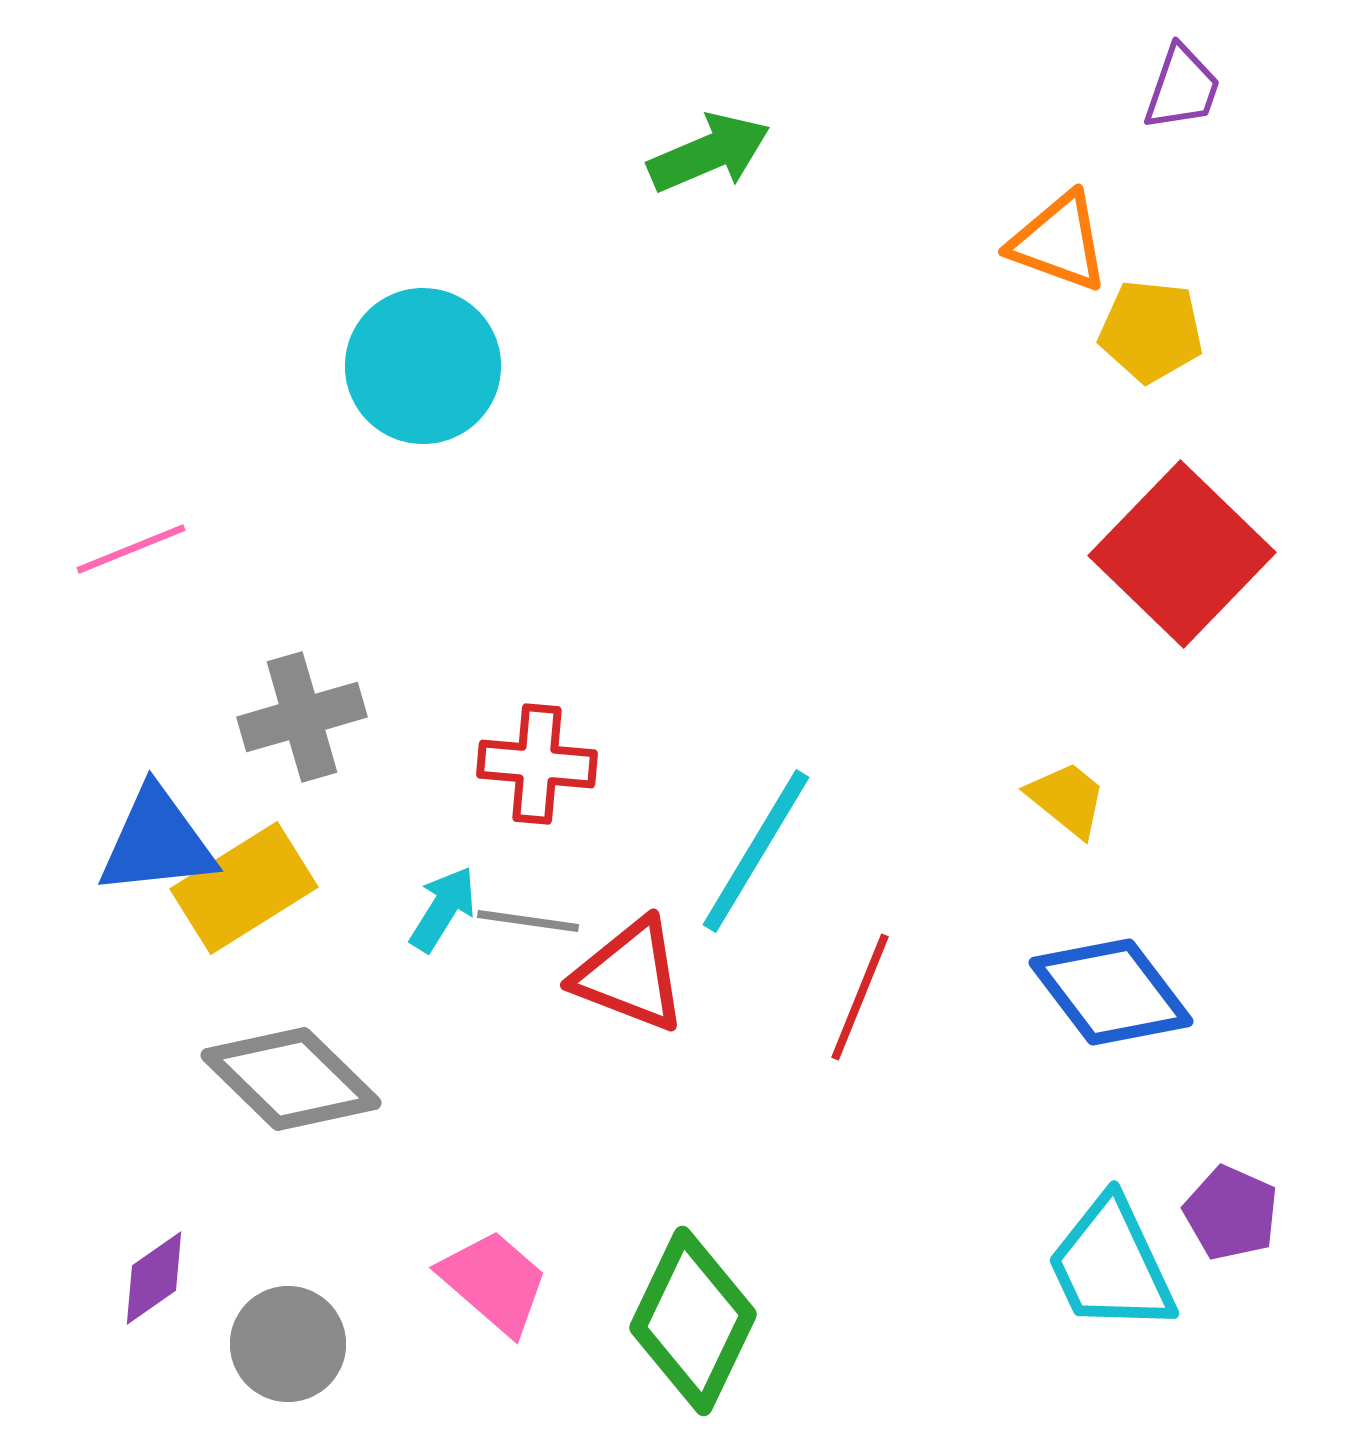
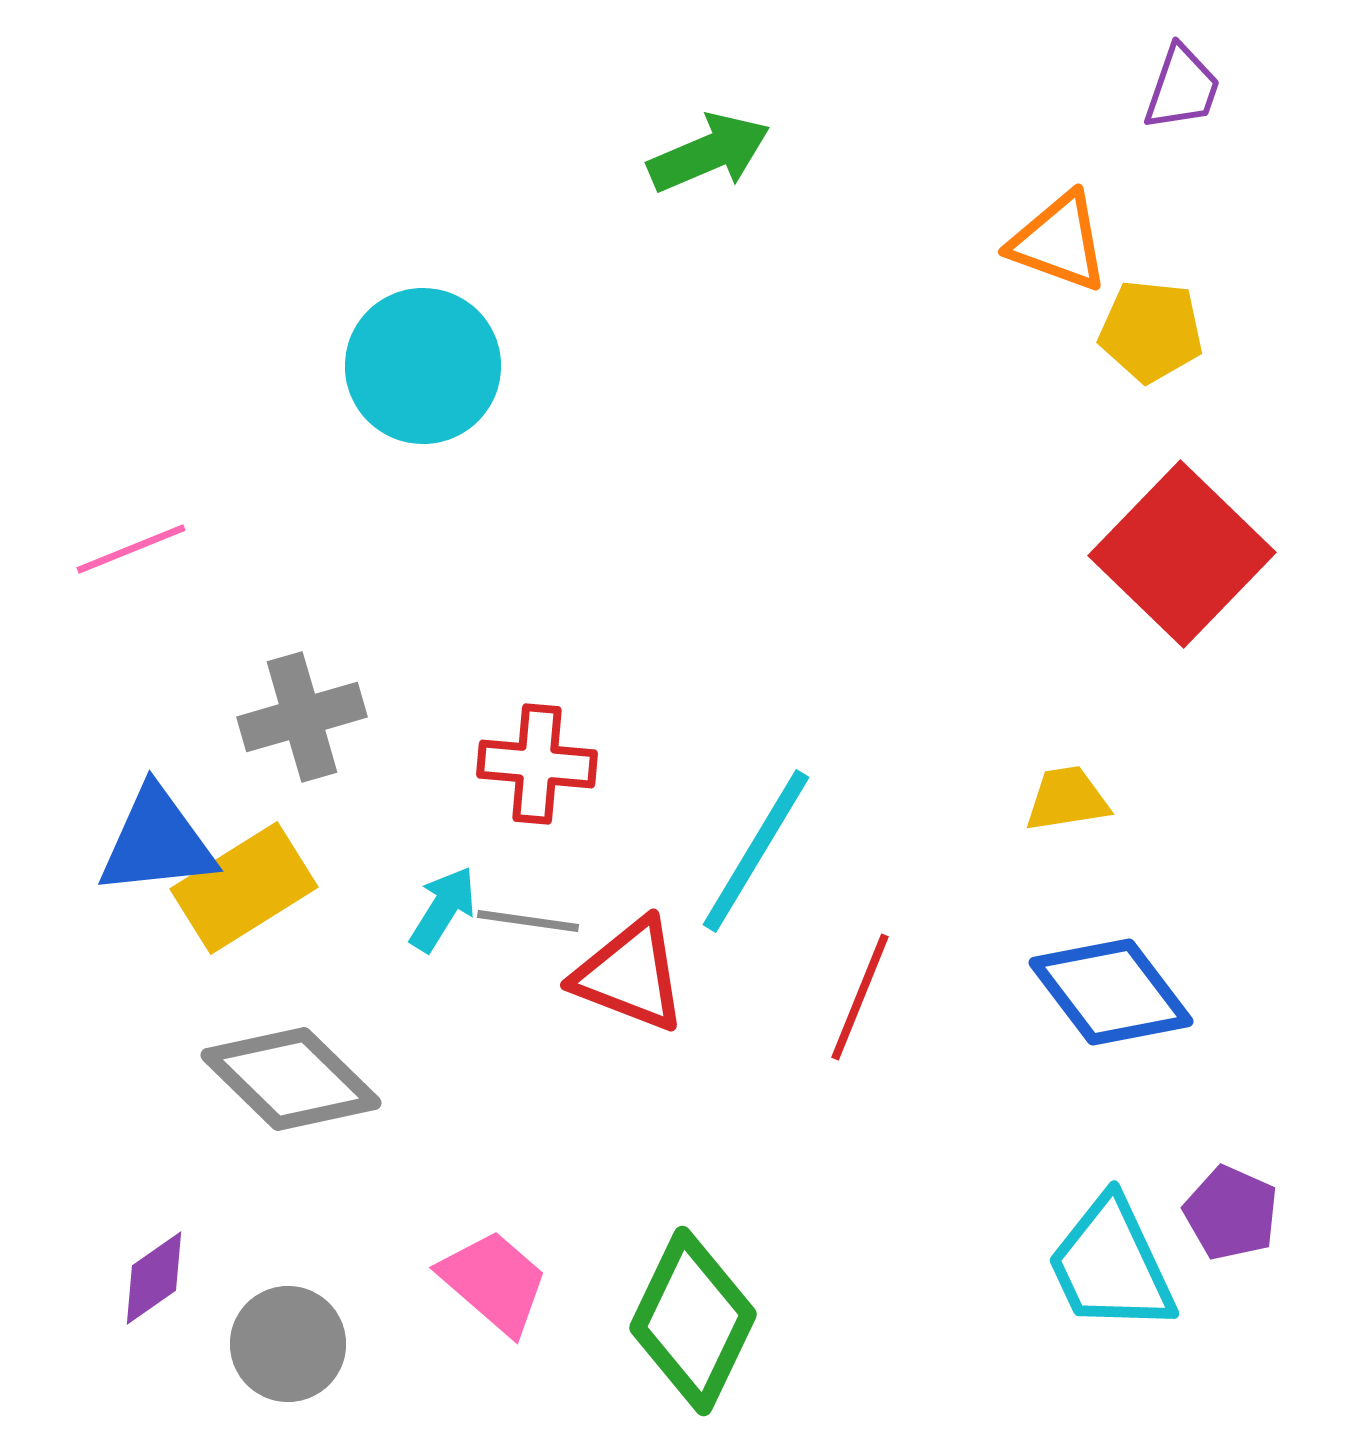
yellow trapezoid: rotated 48 degrees counterclockwise
